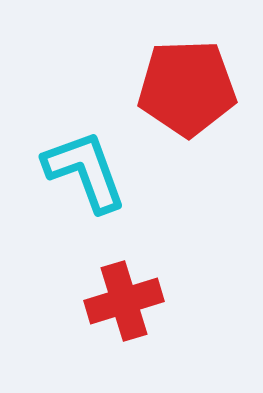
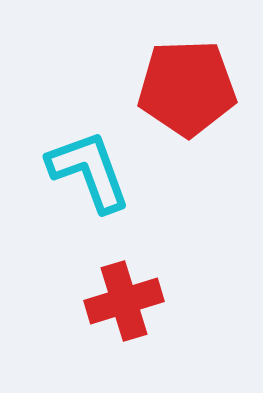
cyan L-shape: moved 4 px right
